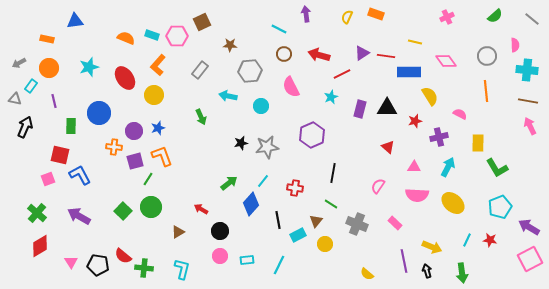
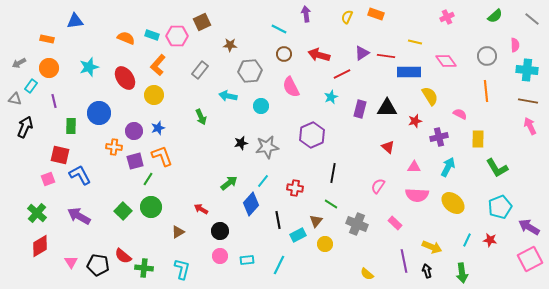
yellow rectangle at (478, 143): moved 4 px up
